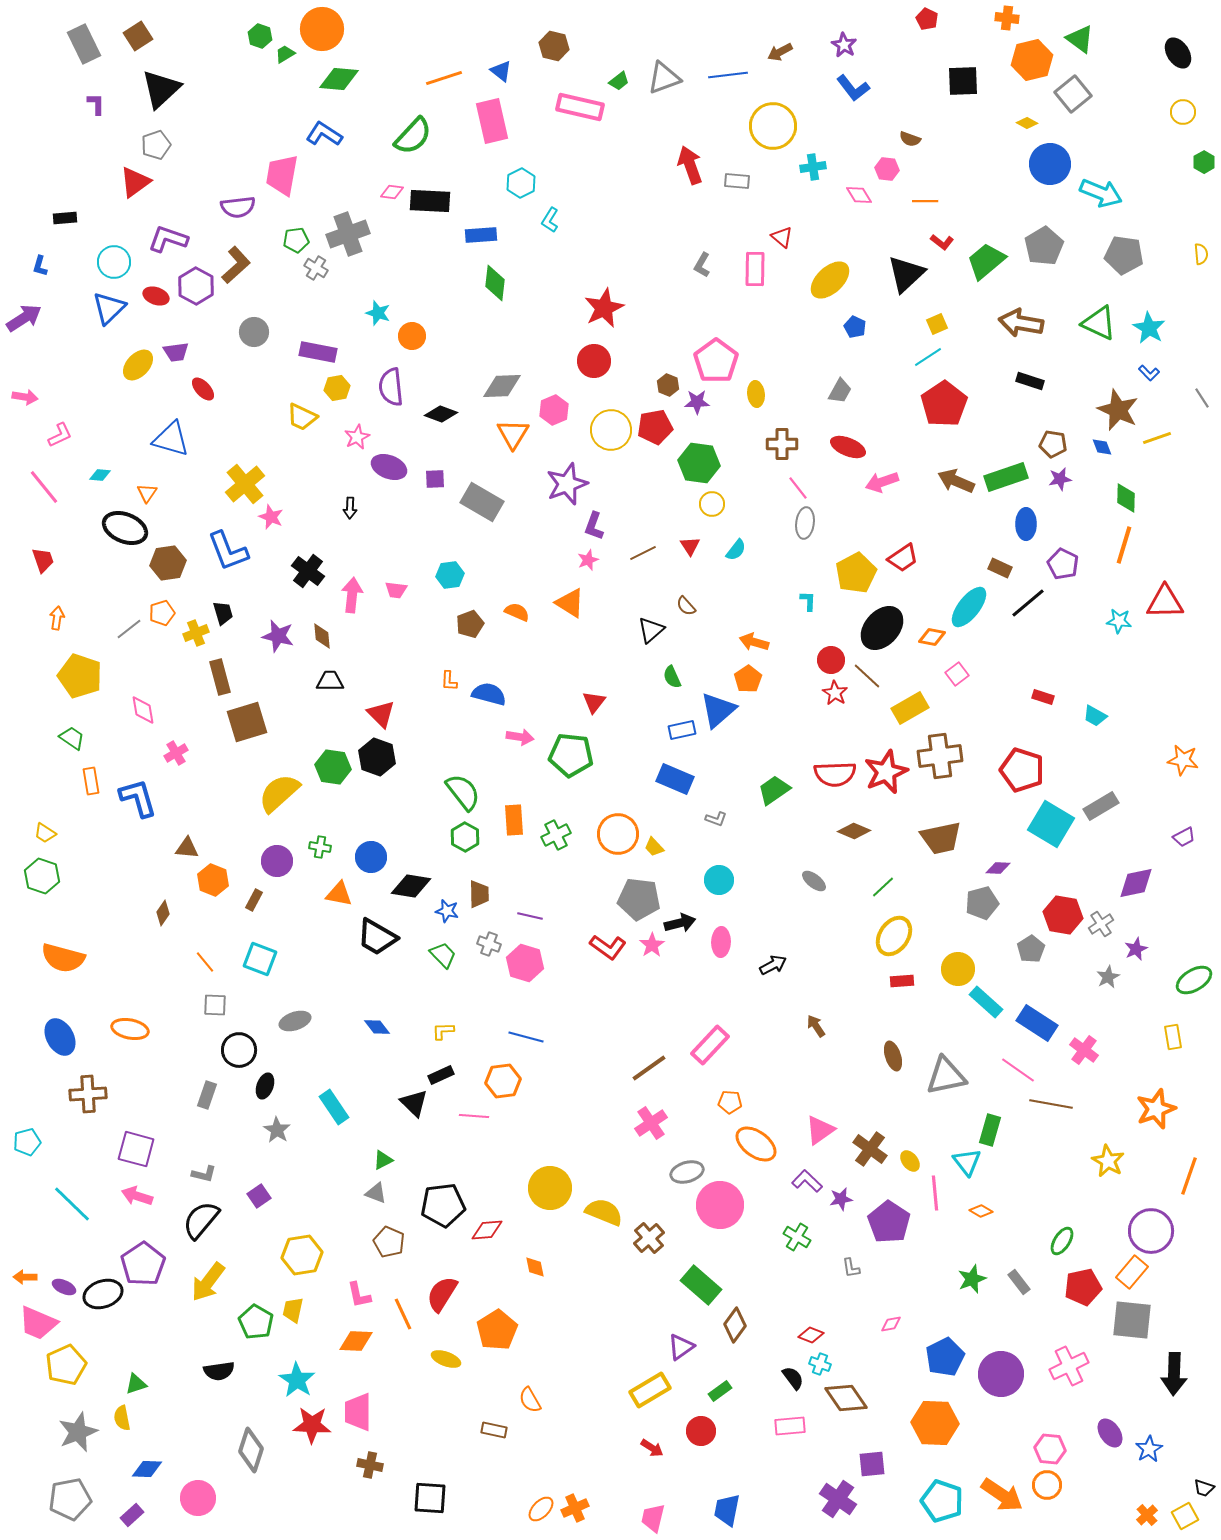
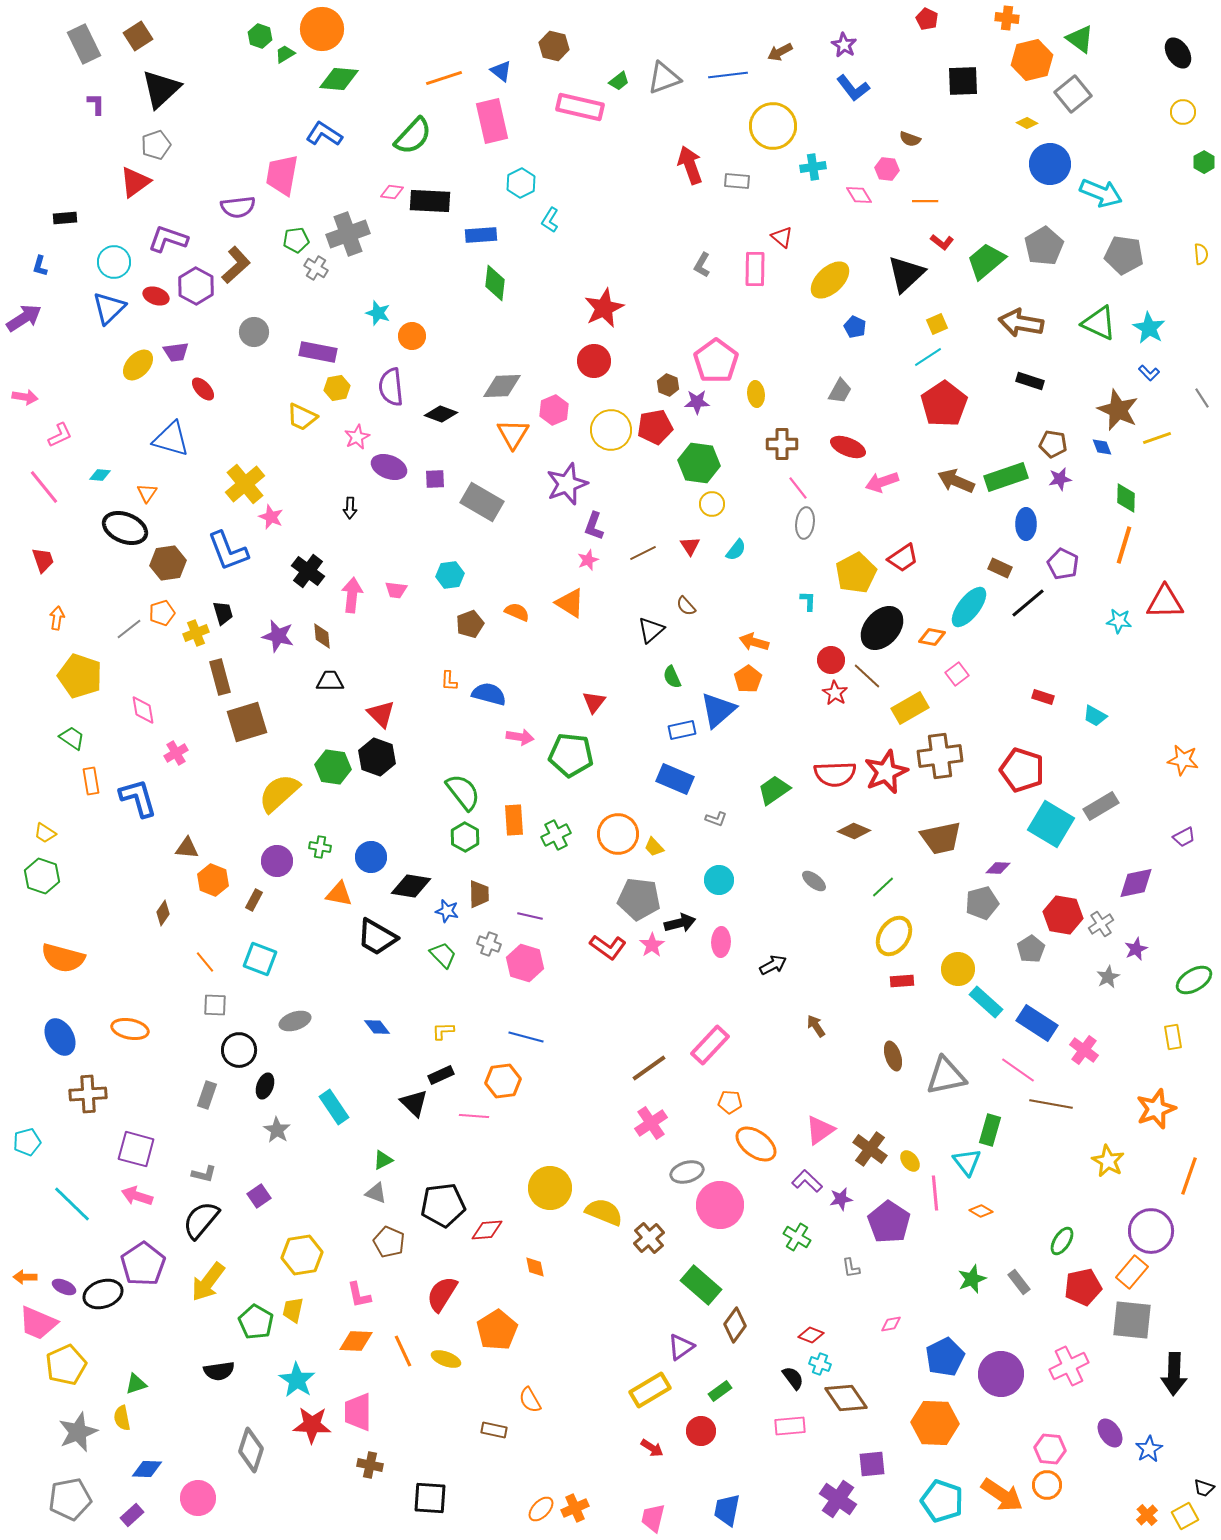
orange line at (403, 1314): moved 37 px down
